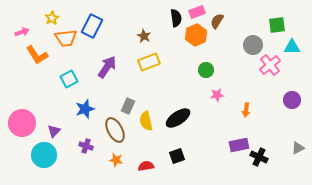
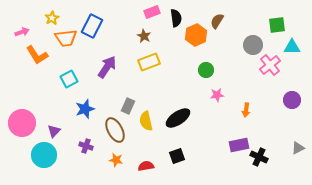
pink rectangle: moved 45 px left
